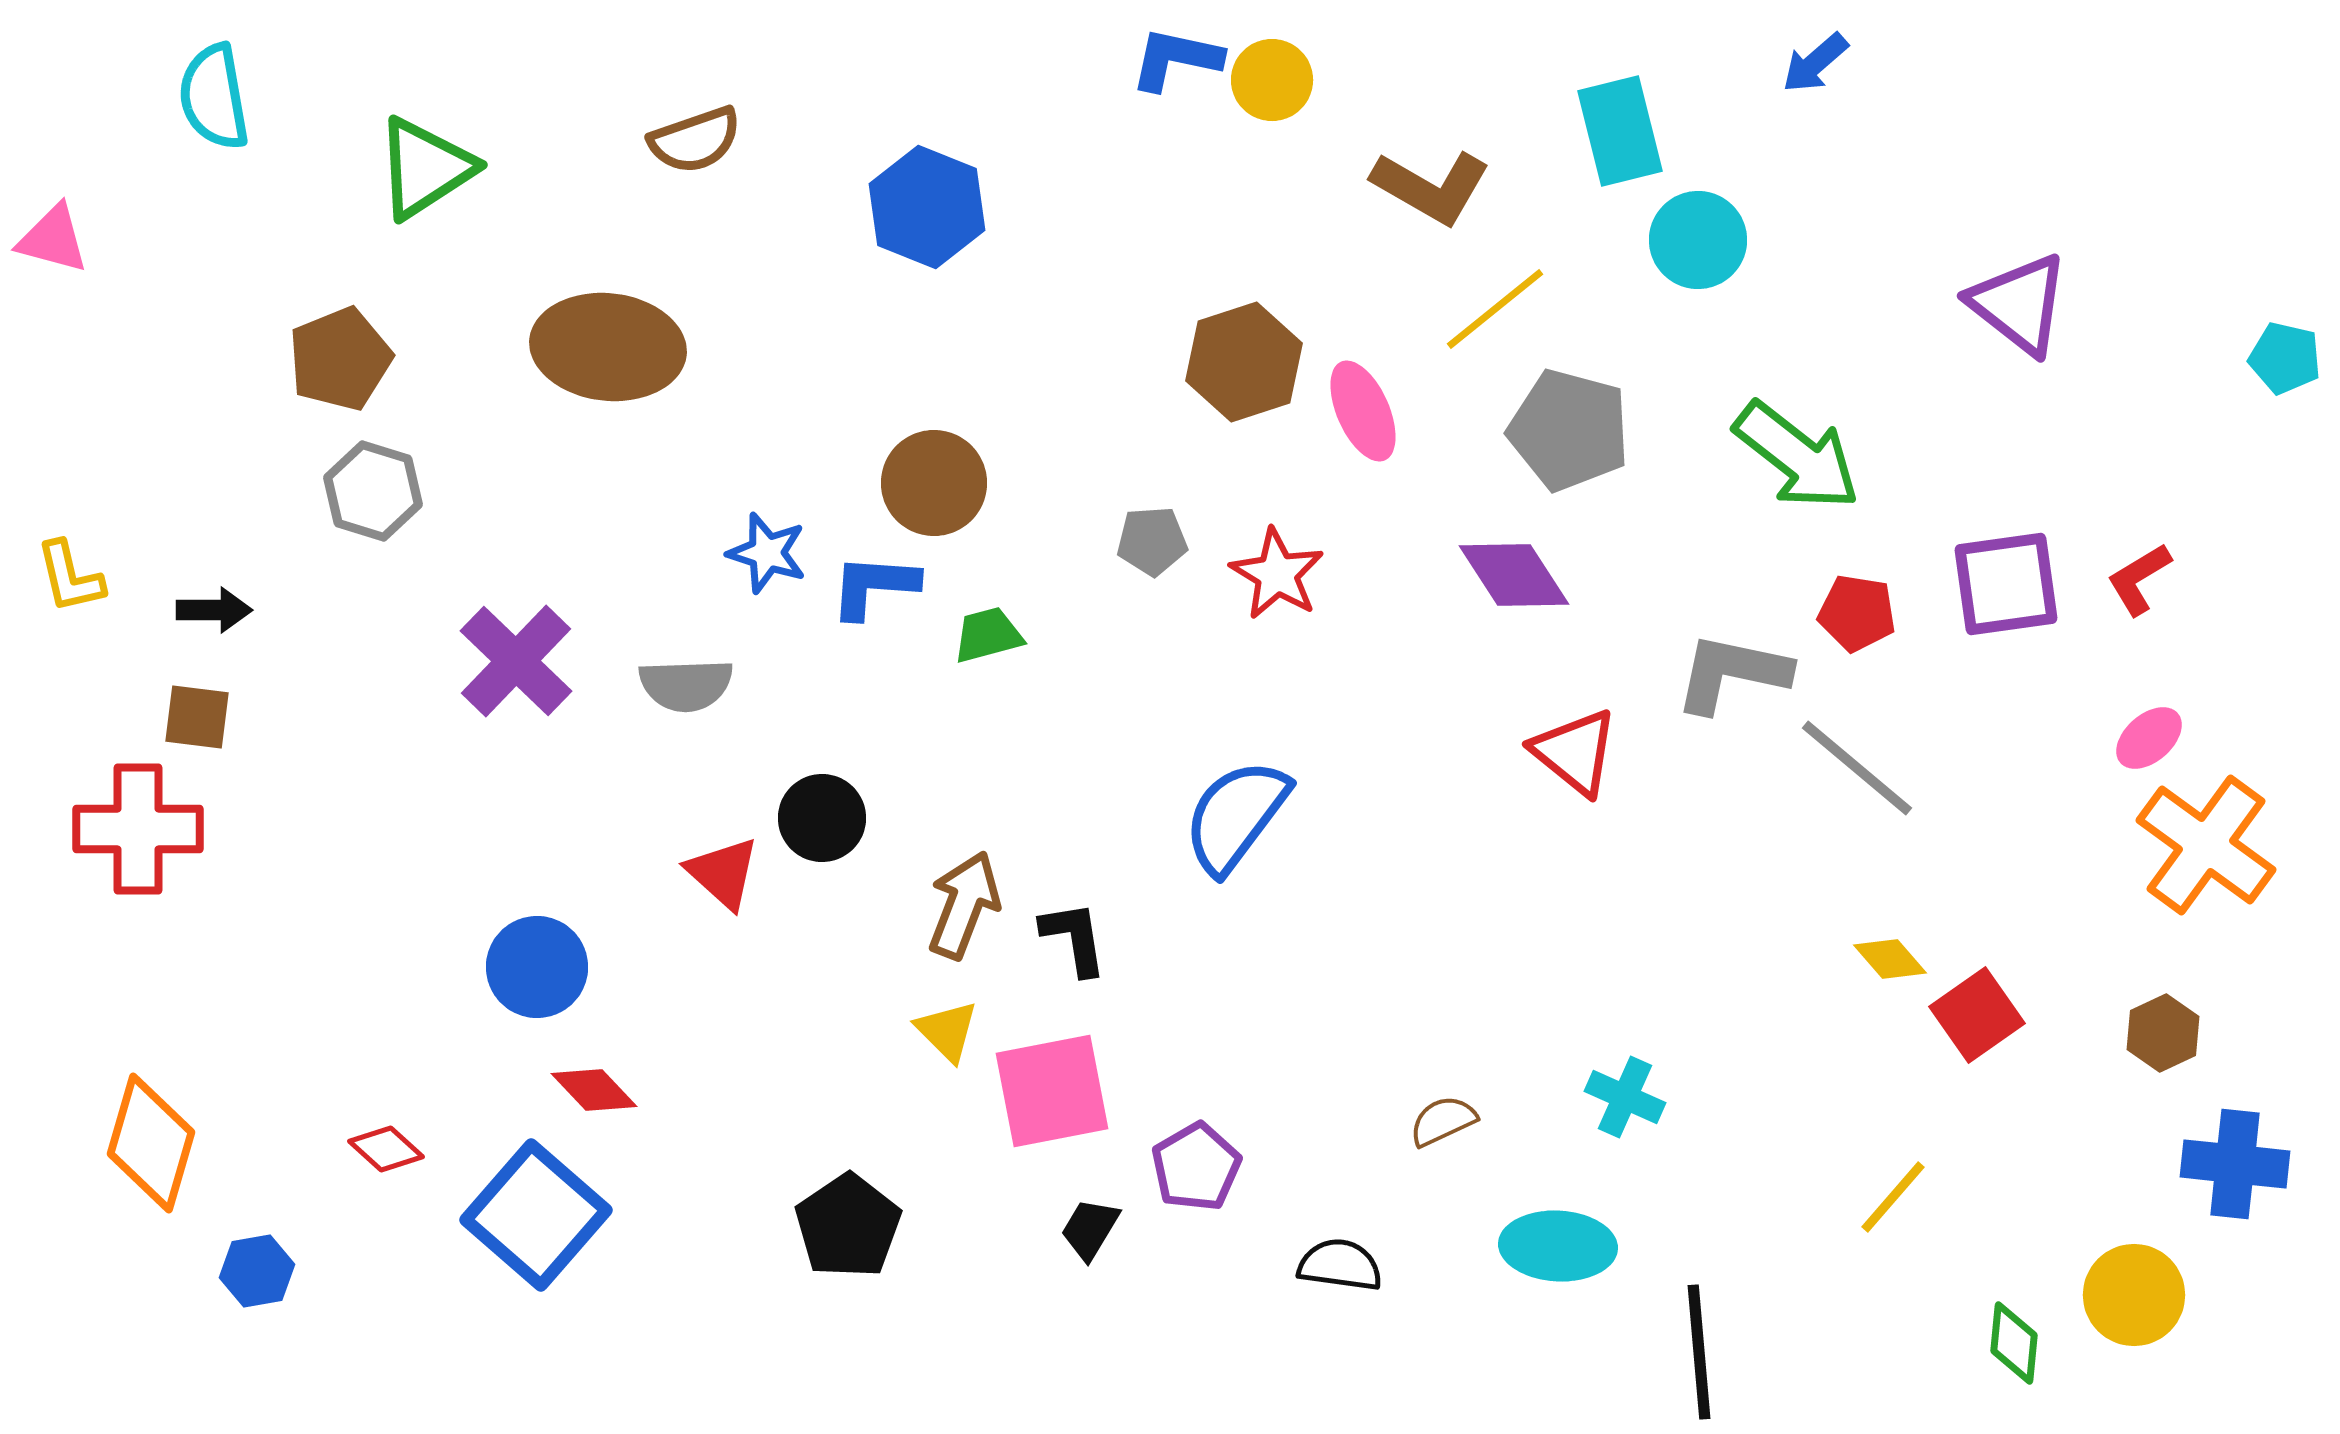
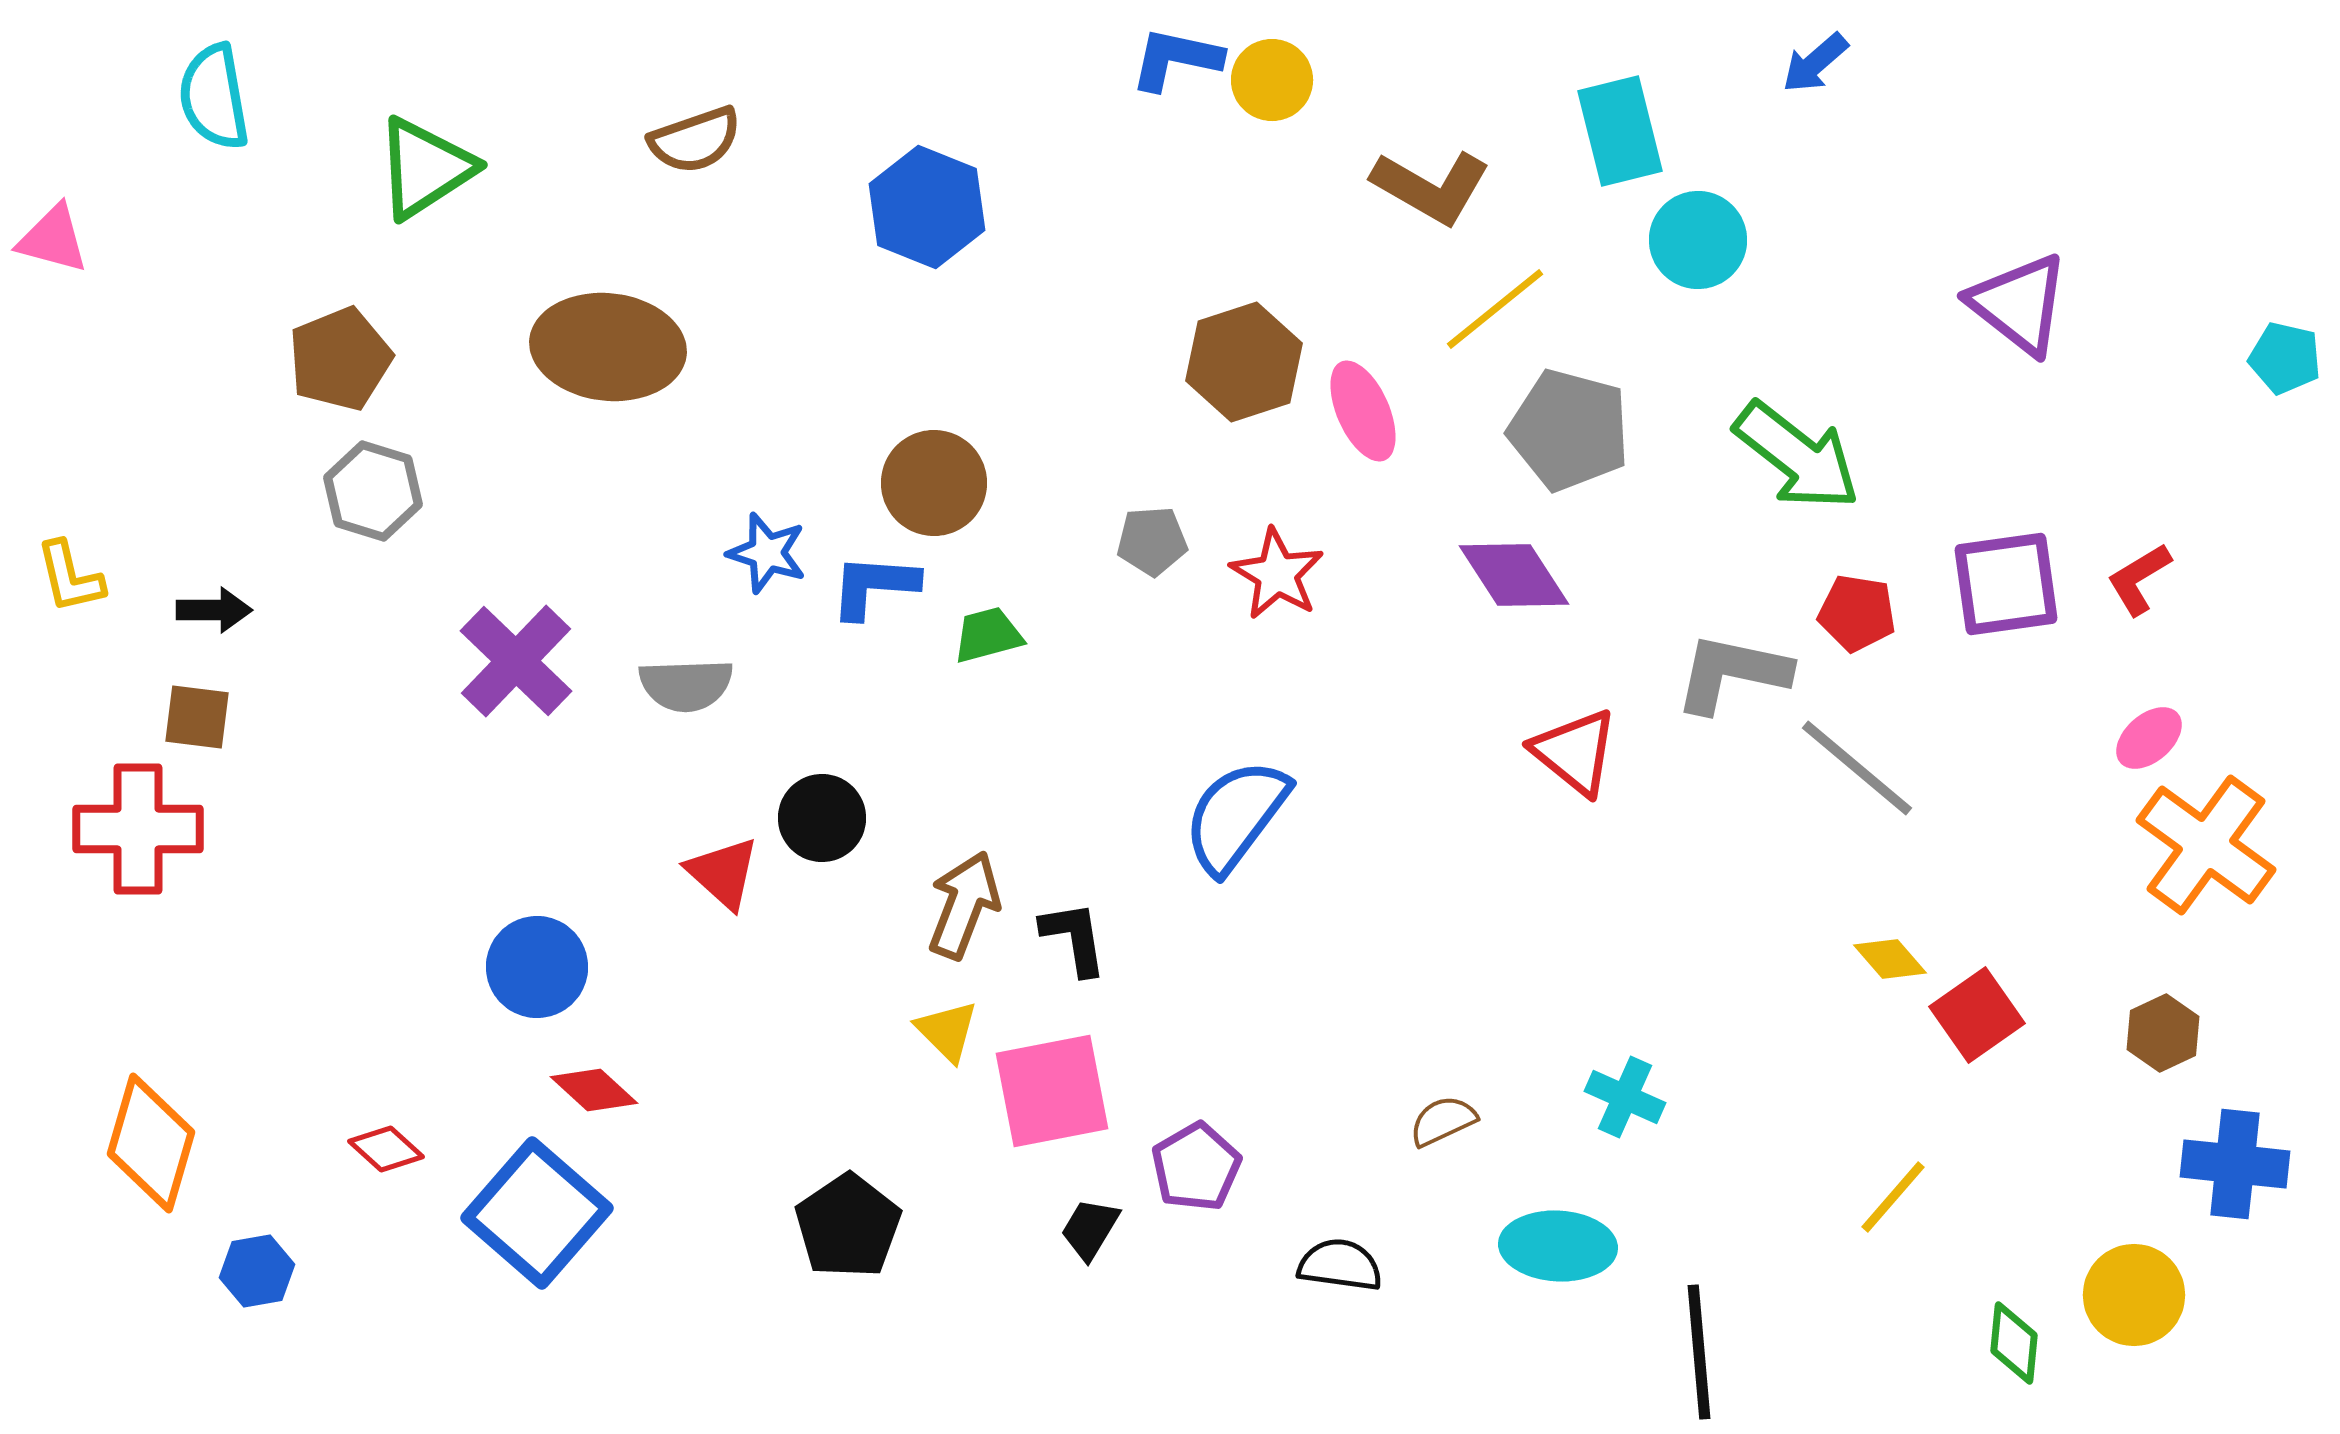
red diamond at (594, 1090): rotated 4 degrees counterclockwise
blue square at (536, 1215): moved 1 px right, 2 px up
